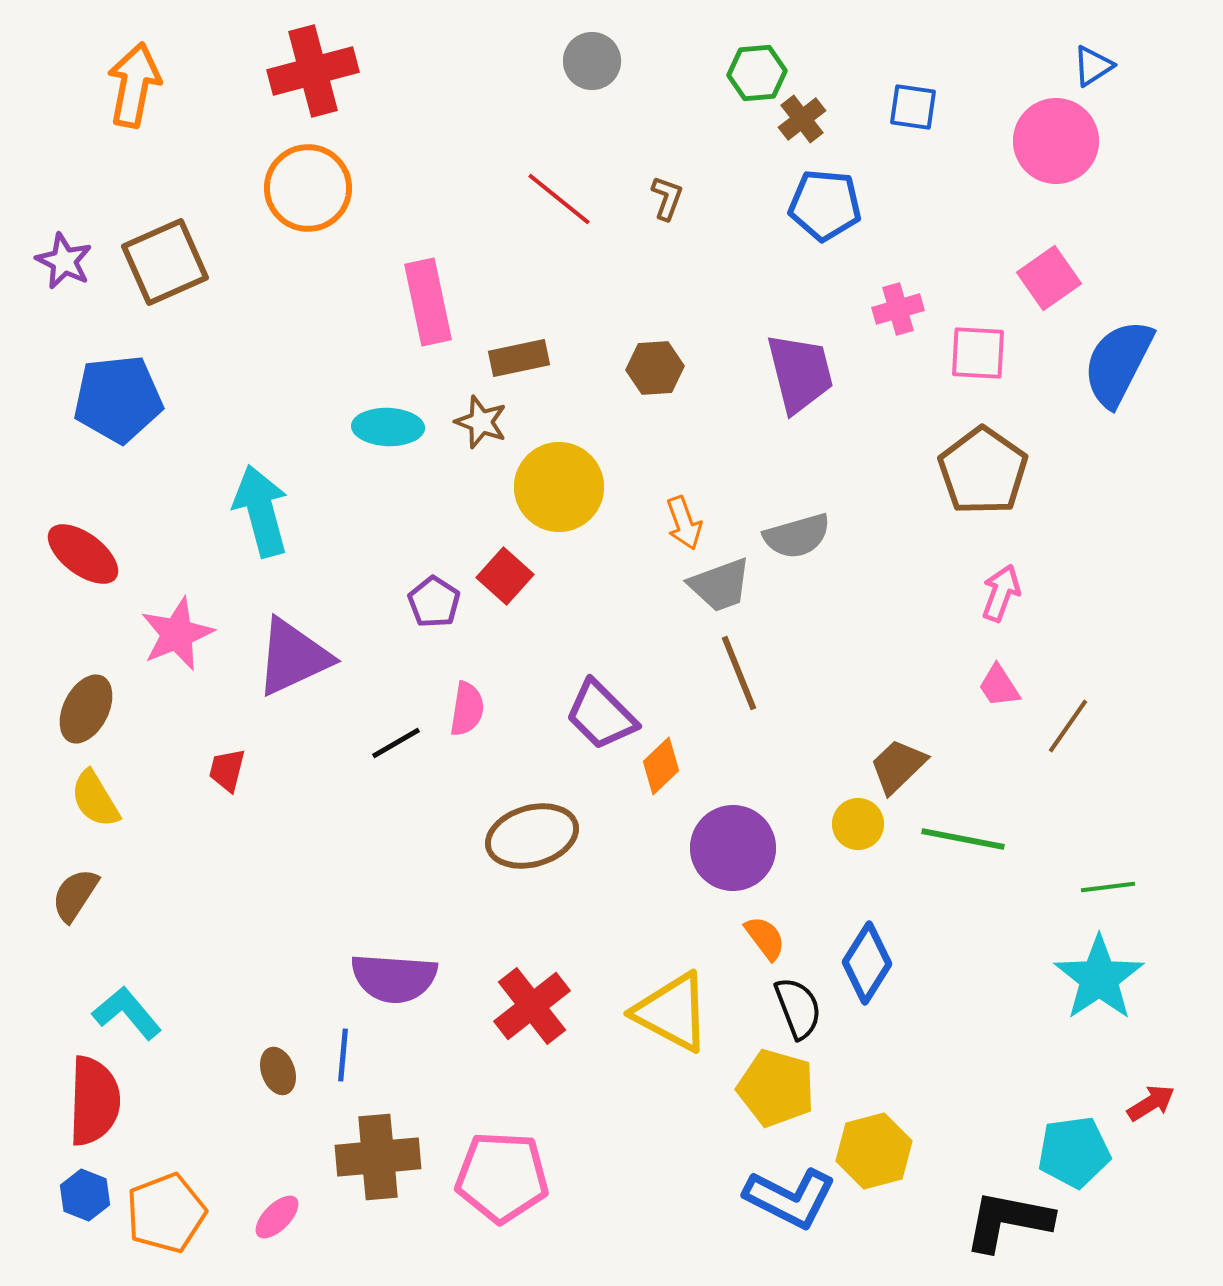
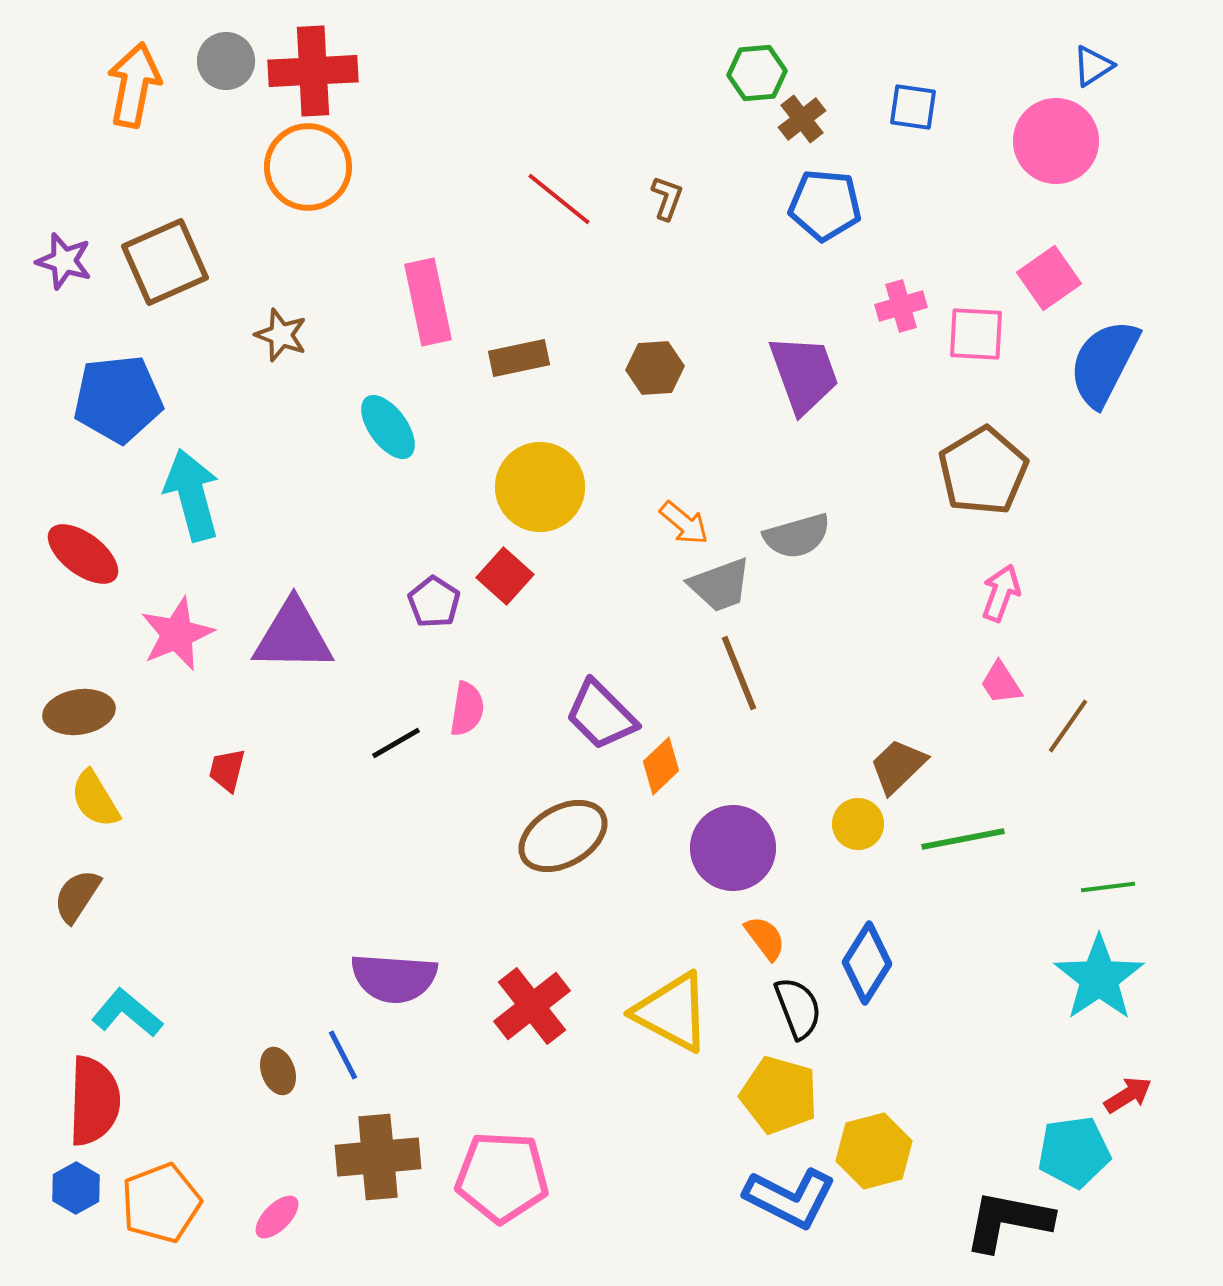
gray circle at (592, 61): moved 366 px left
red cross at (313, 71): rotated 12 degrees clockwise
orange circle at (308, 188): moved 21 px up
purple star at (64, 261): rotated 10 degrees counterclockwise
pink cross at (898, 309): moved 3 px right, 3 px up
pink square at (978, 353): moved 2 px left, 19 px up
blue semicircle at (1118, 363): moved 14 px left
purple trapezoid at (800, 373): moved 4 px right, 1 px down; rotated 6 degrees counterclockwise
brown star at (481, 422): moved 200 px left, 87 px up
cyan ellipse at (388, 427): rotated 52 degrees clockwise
brown pentagon at (983, 471): rotated 6 degrees clockwise
yellow circle at (559, 487): moved 19 px left
cyan arrow at (261, 511): moved 69 px left, 16 px up
orange arrow at (684, 523): rotated 30 degrees counterclockwise
purple triangle at (293, 657): moved 21 px up; rotated 26 degrees clockwise
pink trapezoid at (999, 686): moved 2 px right, 3 px up
brown ellipse at (86, 709): moved 7 px left, 3 px down; rotated 54 degrees clockwise
brown ellipse at (532, 836): moved 31 px right; rotated 14 degrees counterclockwise
green line at (963, 839): rotated 22 degrees counterclockwise
brown semicircle at (75, 895): moved 2 px right, 1 px down
cyan L-shape at (127, 1013): rotated 10 degrees counterclockwise
blue line at (343, 1055): rotated 32 degrees counterclockwise
yellow pentagon at (776, 1088): moved 3 px right, 7 px down
red arrow at (1151, 1103): moved 23 px left, 8 px up
blue hexagon at (85, 1195): moved 9 px left, 7 px up; rotated 9 degrees clockwise
orange pentagon at (166, 1213): moved 5 px left, 10 px up
